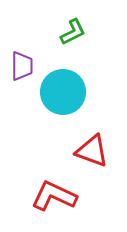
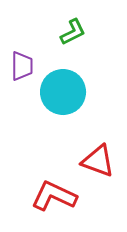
red triangle: moved 6 px right, 10 px down
